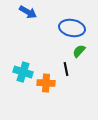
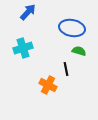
blue arrow: rotated 78 degrees counterclockwise
green semicircle: rotated 64 degrees clockwise
cyan cross: moved 24 px up; rotated 36 degrees counterclockwise
orange cross: moved 2 px right, 2 px down; rotated 24 degrees clockwise
